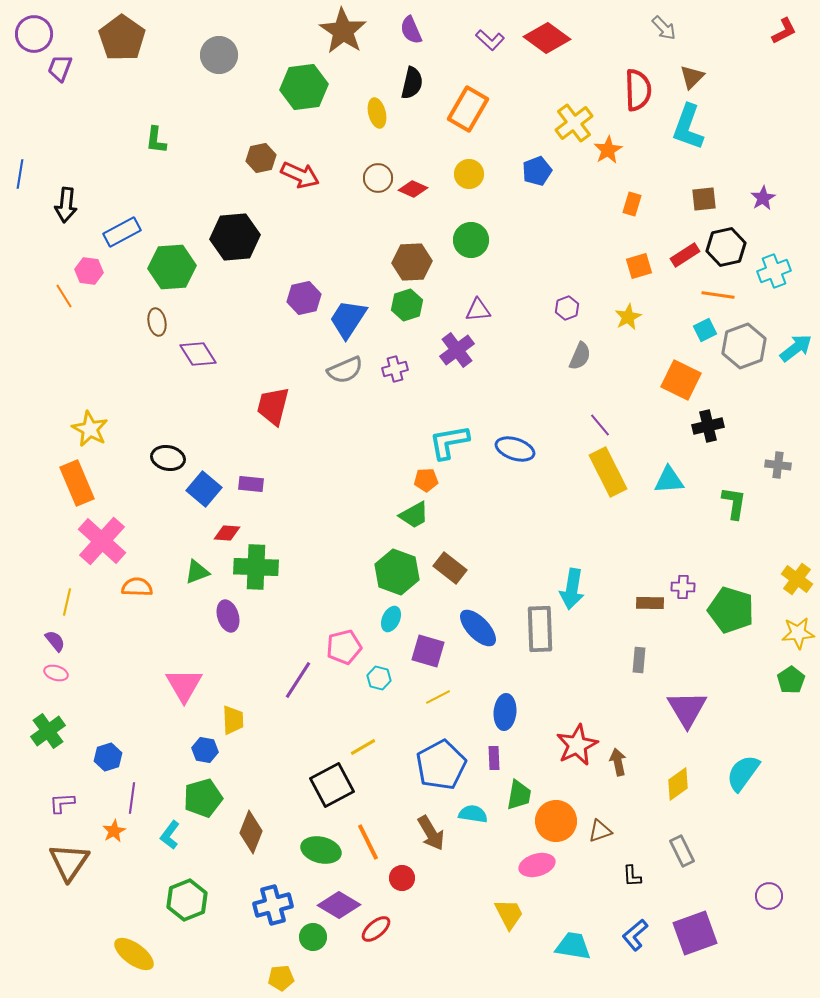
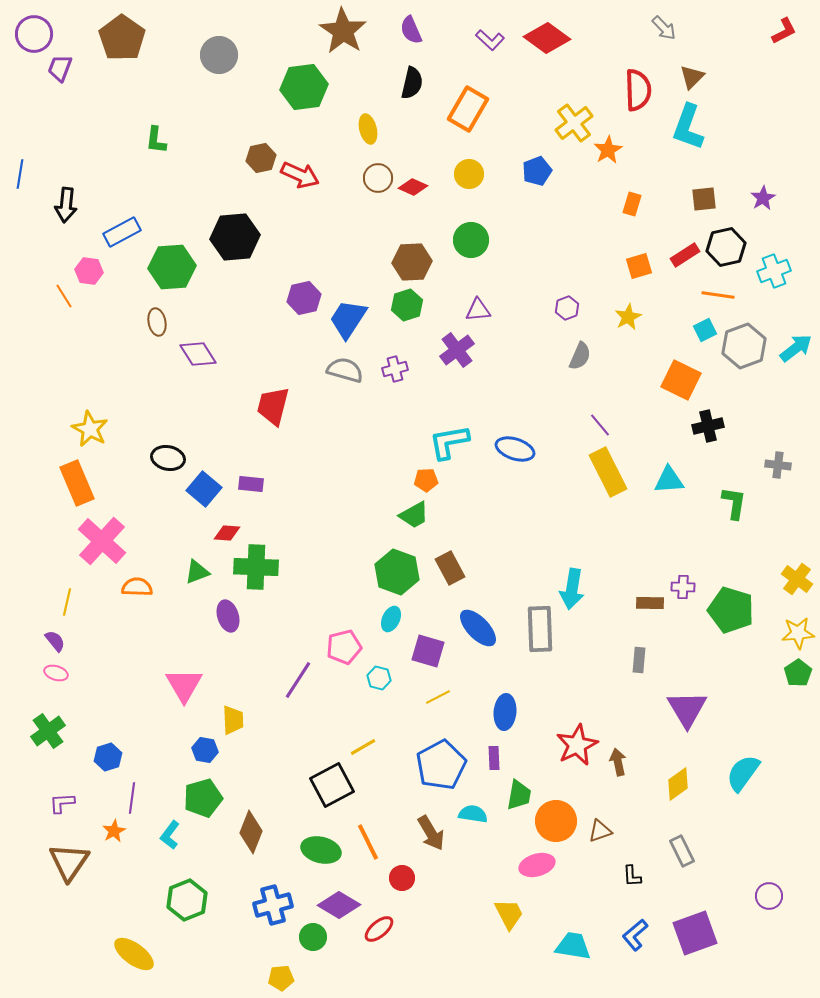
yellow ellipse at (377, 113): moved 9 px left, 16 px down
red diamond at (413, 189): moved 2 px up
gray semicircle at (345, 370): rotated 141 degrees counterclockwise
brown rectangle at (450, 568): rotated 24 degrees clockwise
green pentagon at (791, 680): moved 7 px right, 7 px up
red ellipse at (376, 929): moved 3 px right
